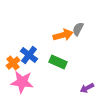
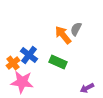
gray semicircle: moved 2 px left
orange arrow: rotated 114 degrees counterclockwise
